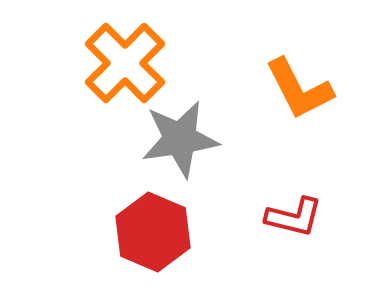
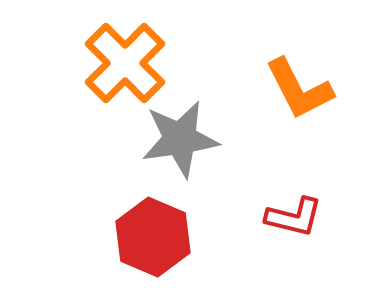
red hexagon: moved 5 px down
